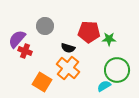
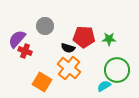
red pentagon: moved 5 px left, 5 px down
orange cross: moved 1 px right
